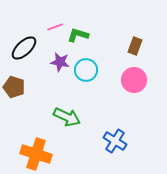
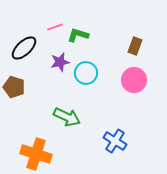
purple star: rotated 24 degrees counterclockwise
cyan circle: moved 3 px down
